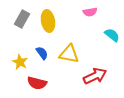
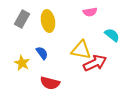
yellow triangle: moved 12 px right, 4 px up
yellow star: moved 2 px right, 1 px down
red arrow: moved 13 px up
red semicircle: moved 13 px right
